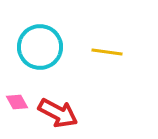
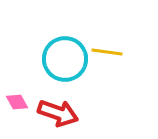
cyan circle: moved 25 px right, 12 px down
red arrow: rotated 9 degrees counterclockwise
